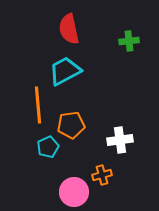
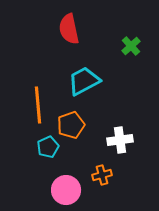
green cross: moved 2 px right, 5 px down; rotated 36 degrees counterclockwise
cyan trapezoid: moved 19 px right, 10 px down
orange pentagon: rotated 12 degrees counterclockwise
pink circle: moved 8 px left, 2 px up
